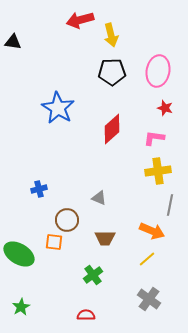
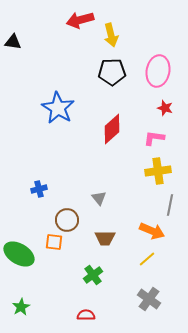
gray triangle: rotated 28 degrees clockwise
